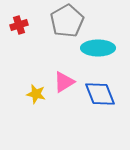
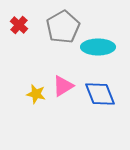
gray pentagon: moved 4 px left, 6 px down
red cross: rotated 30 degrees counterclockwise
cyan ellipse: moved 1 px up
pink triangle: moved 1 px left, 4 px down
